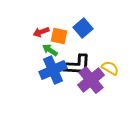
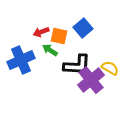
blue cross: moved 32 px left, 10 px up
